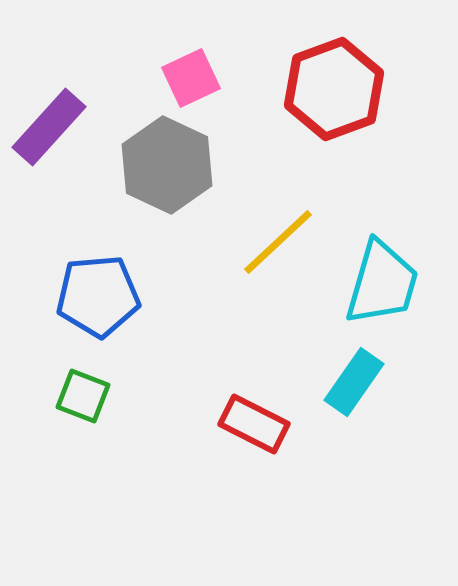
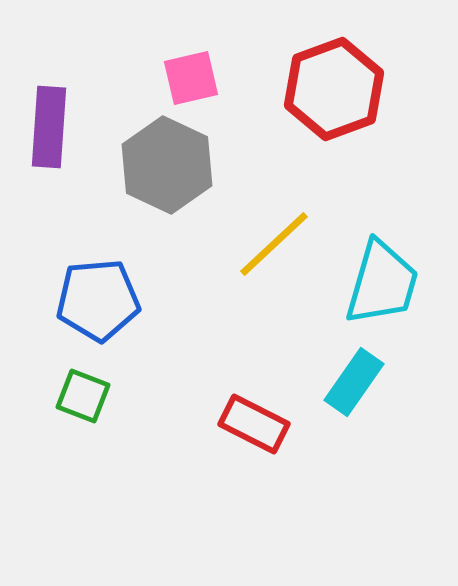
pink square: rotated 12 degrees clockwise
purple rectangle: rotated 38 degrees counterclockwise
yellow line: moved 4 px left, 2 px down
blue pentagon: moved 4 px down
